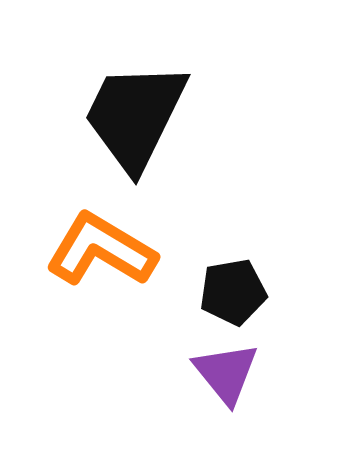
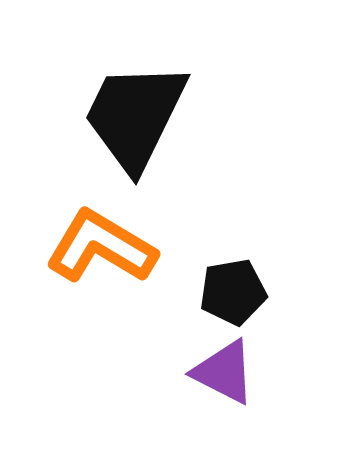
orange L-shape: moved 3 px up
purple triangle: moved 2 px left, 1 px up; rotated 24 degrees counterclockwise
